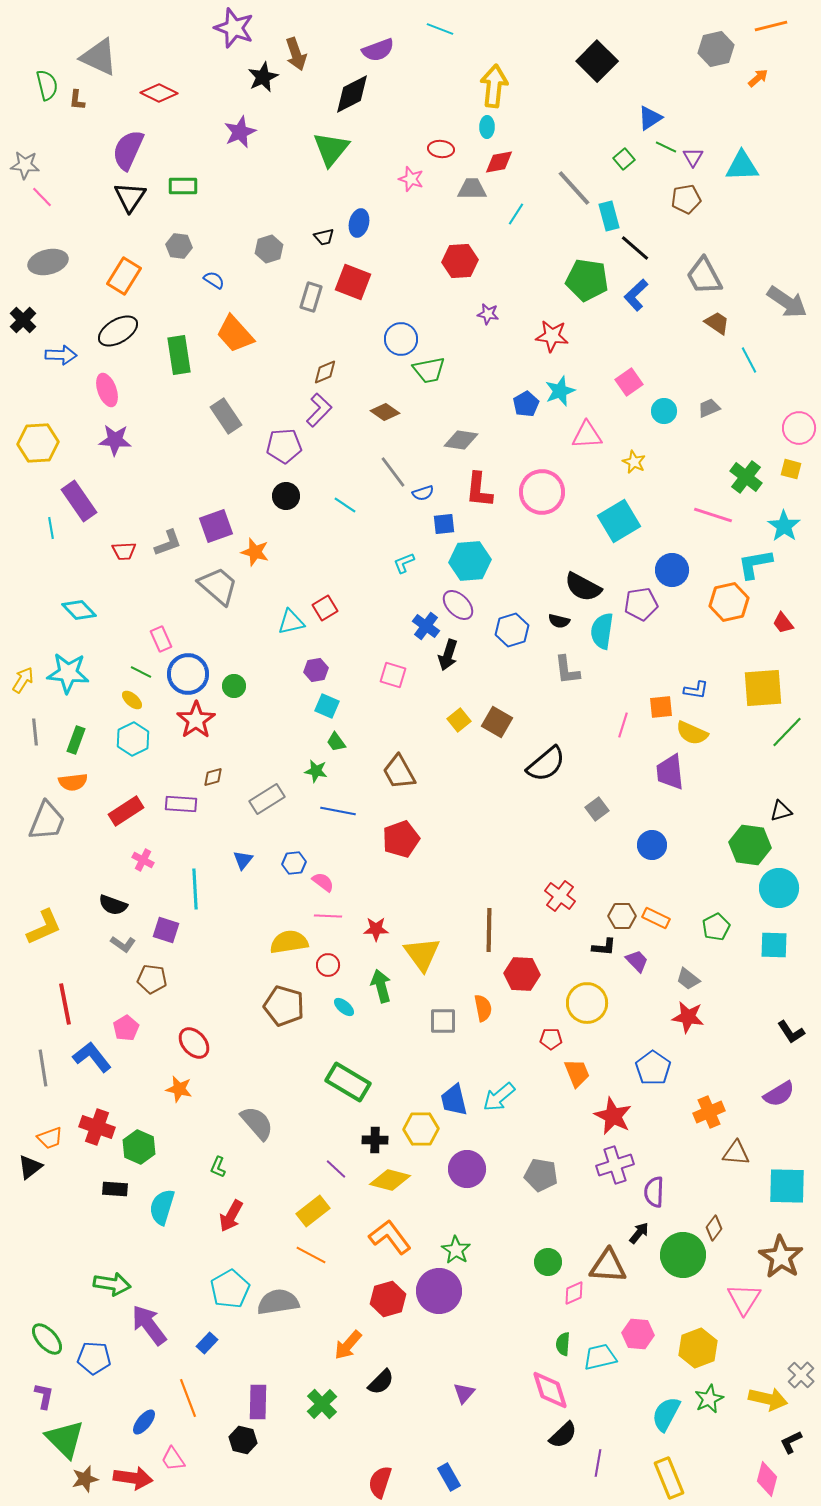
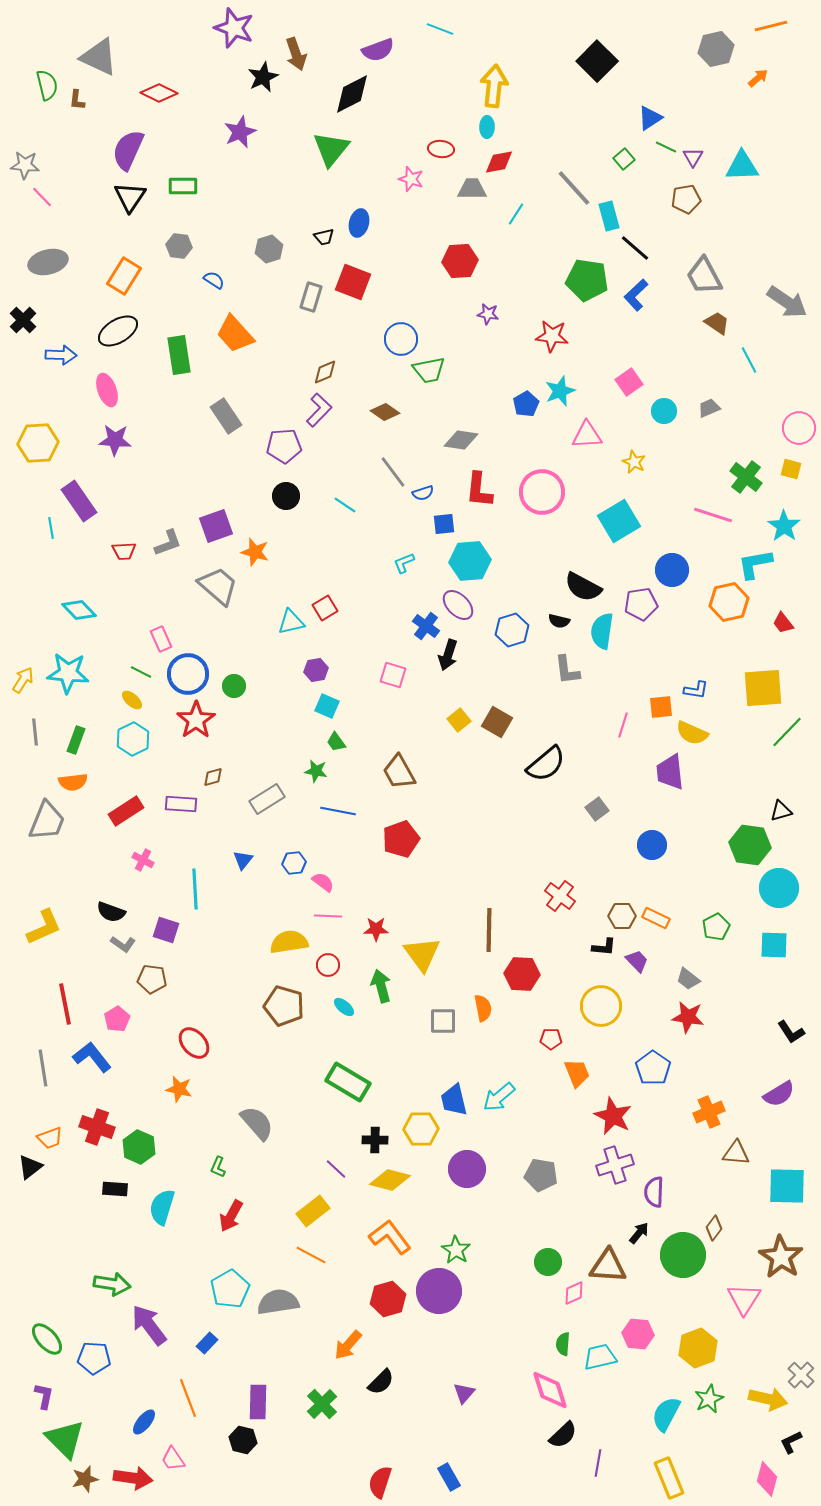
black semicircle at (113, 905): moved 2 px left, 7 px down
yellow circle at (587, 1003): moved 14 px right, 3 px down
pink pentagon at (126, 1028): moved 9 px left, 9 px up
